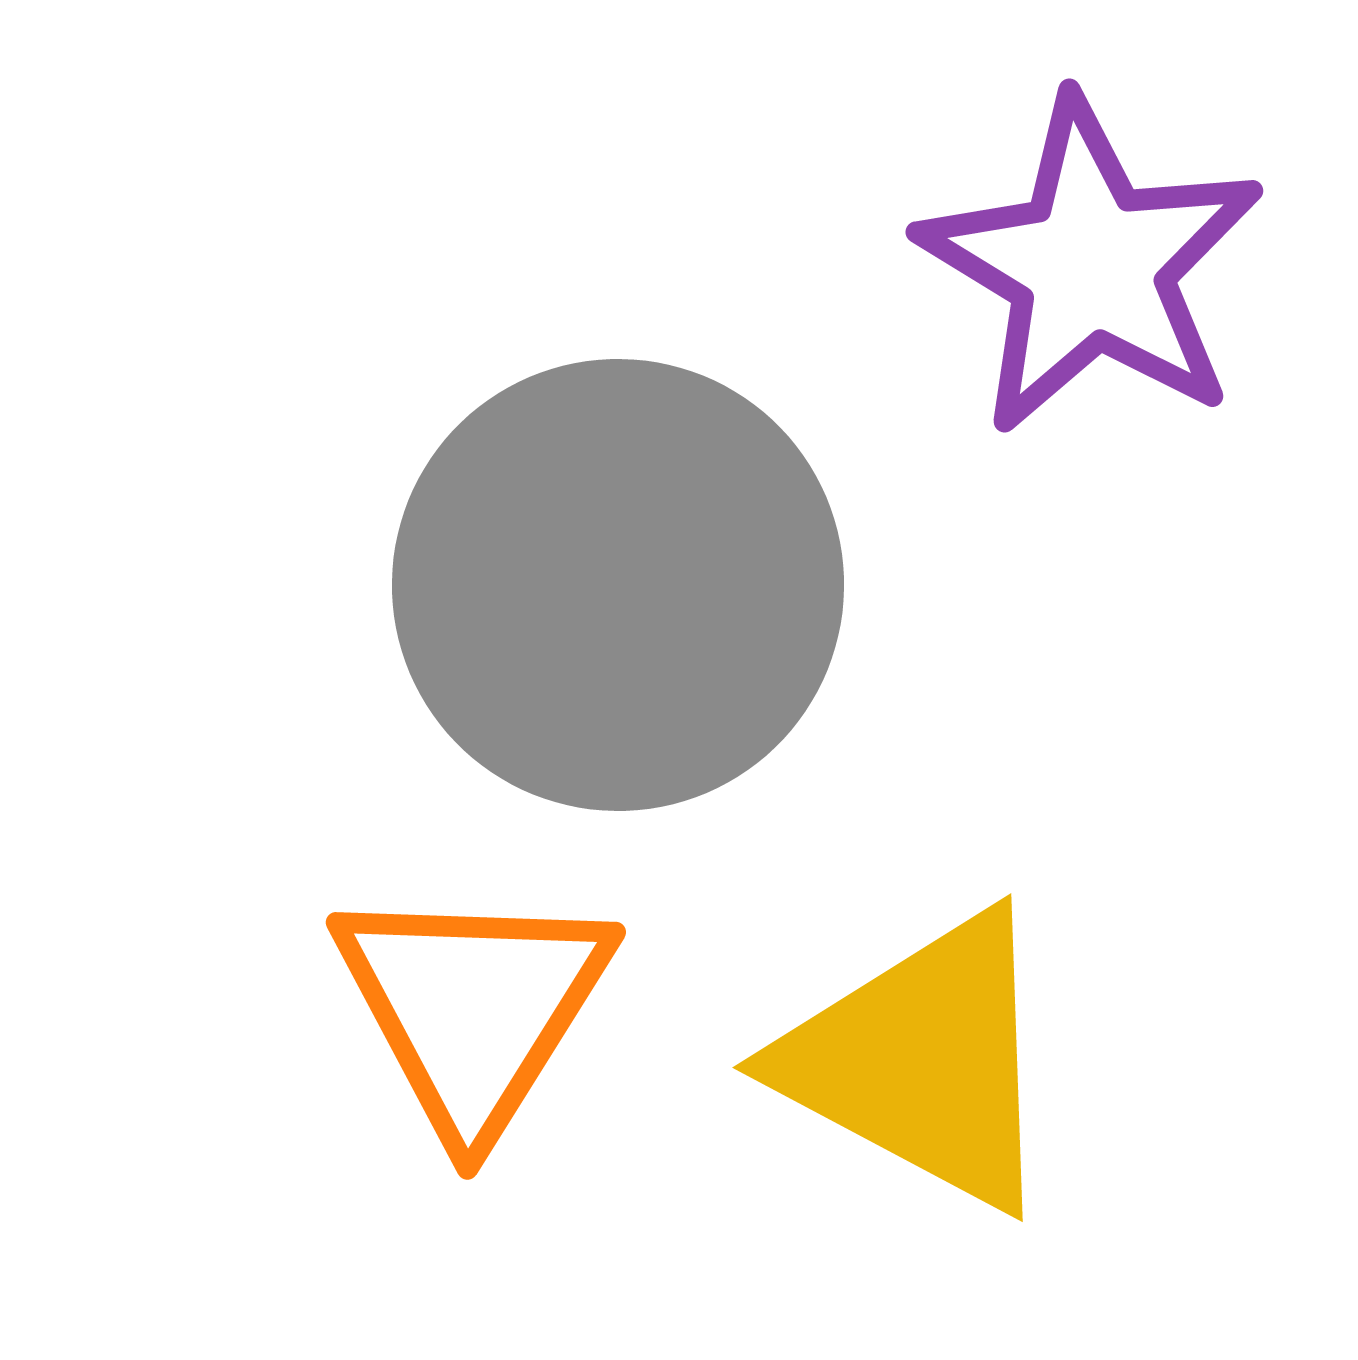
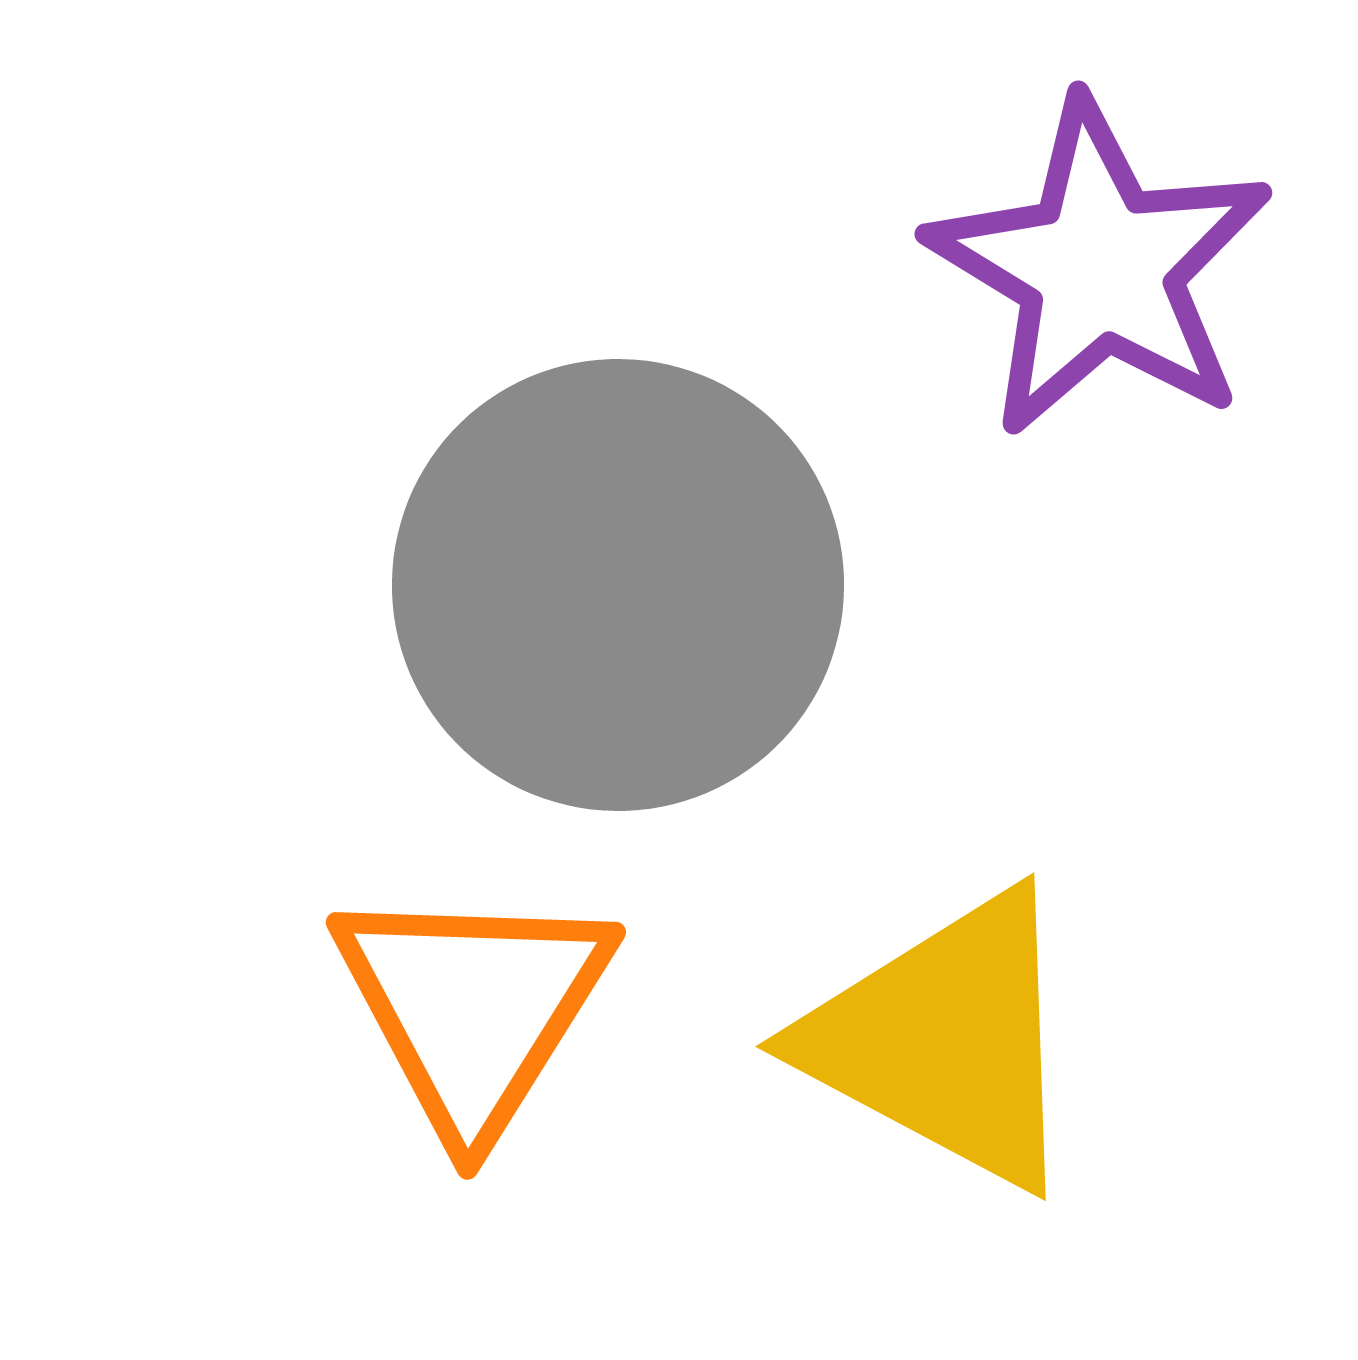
purple star: moved 9 px right, 2 px down
yellow triangle: moved 23 px right, 21 px up
